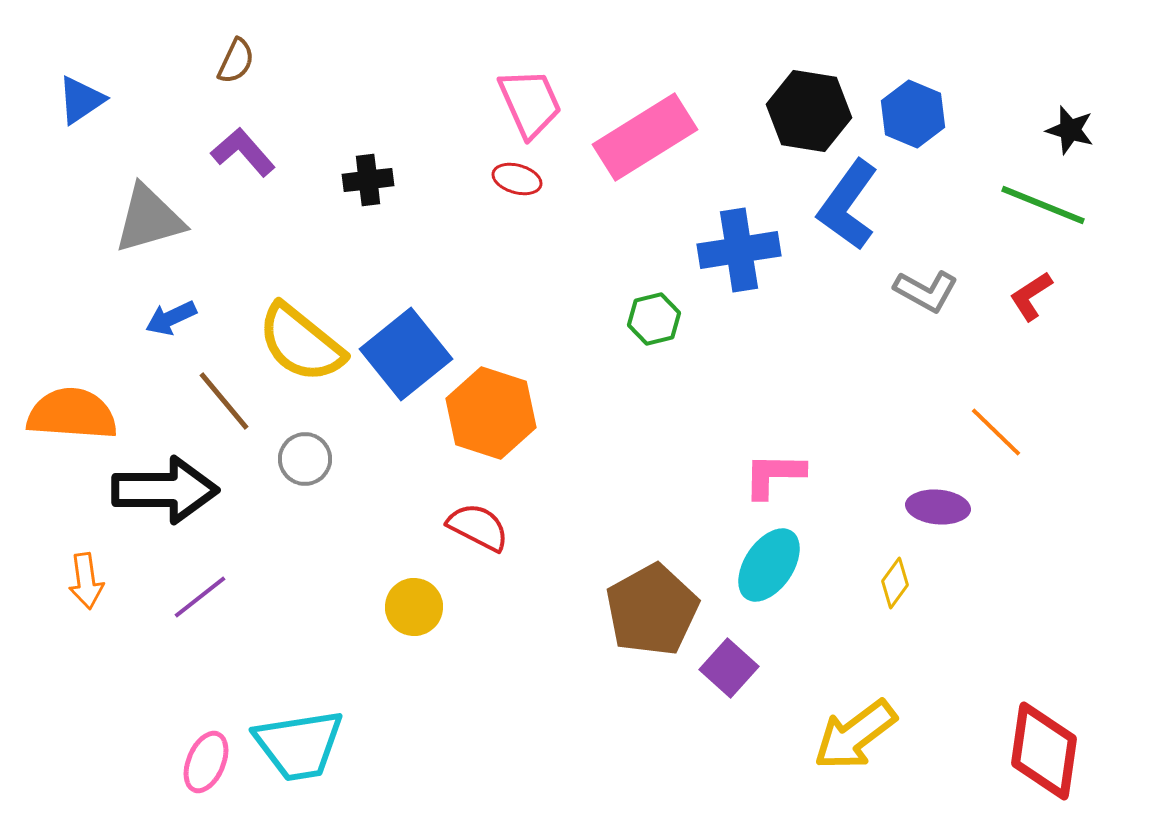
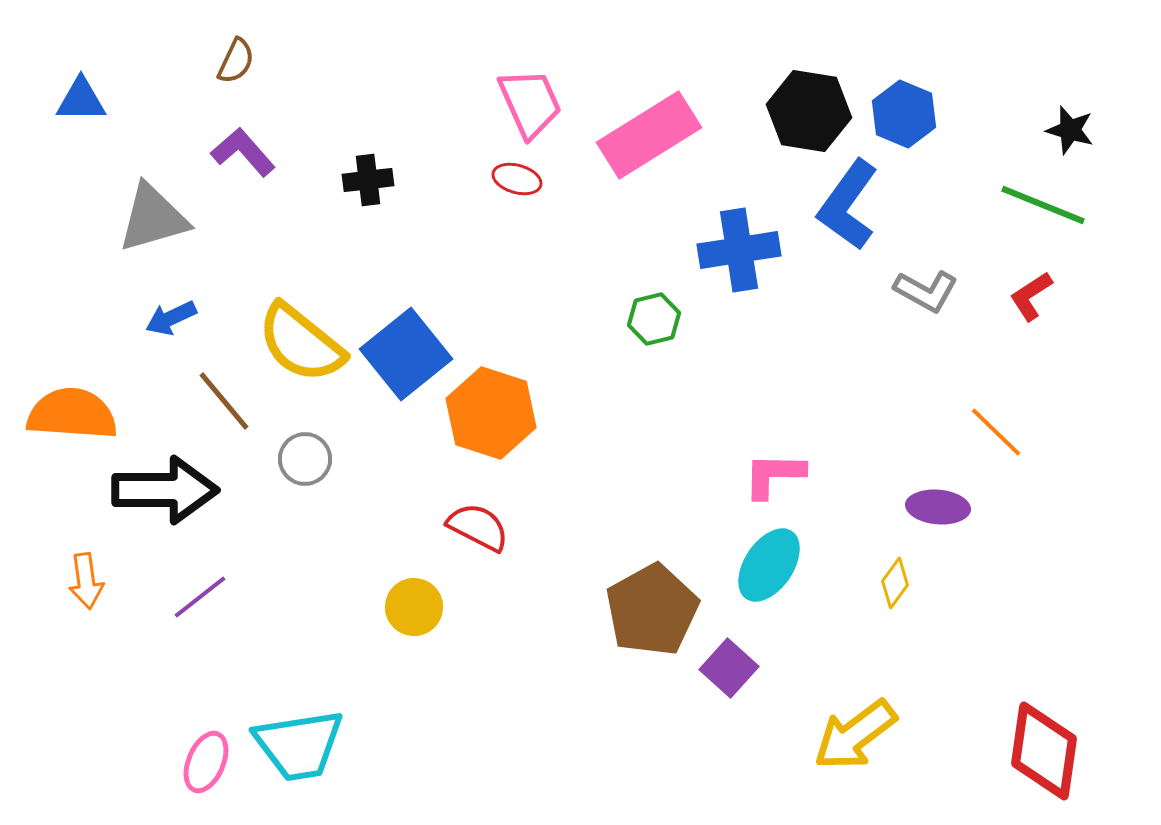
blue triangle: rotated 34 degrees clockwise
blue hexagon: moved 9 px left
pink rectangle: moved 4 px right, 2 px up
gray triangle: moved 4 px right, 1 px up
